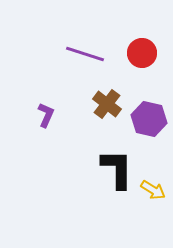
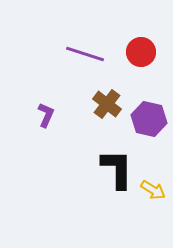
red circle: moved 1 px left, 1 px up
